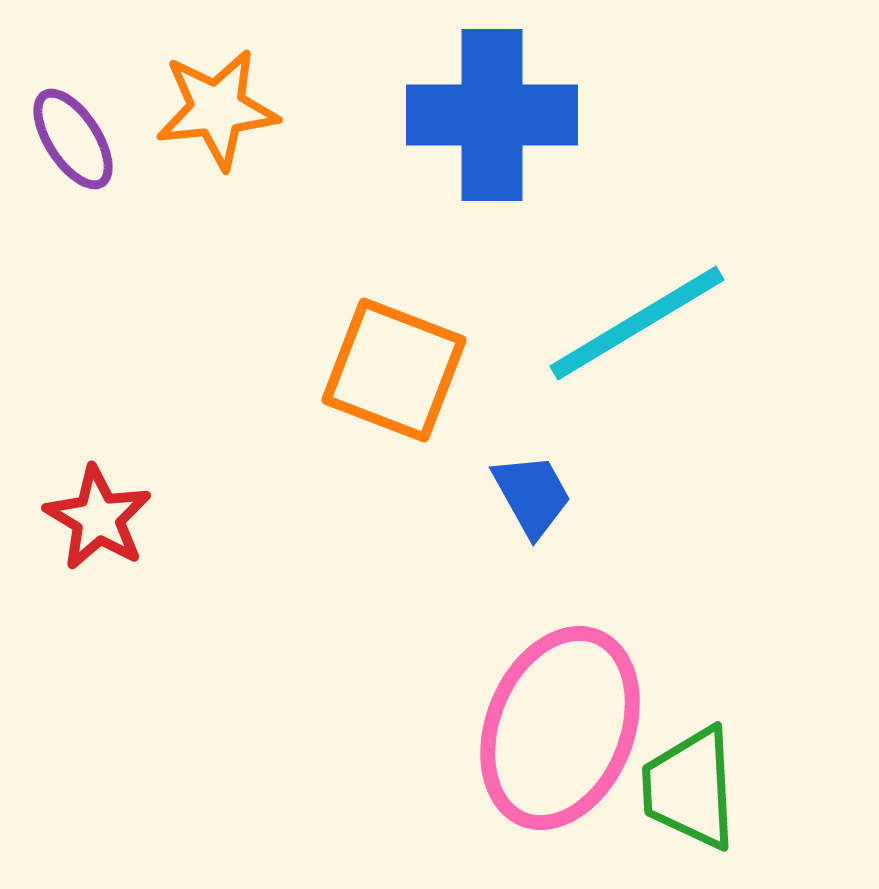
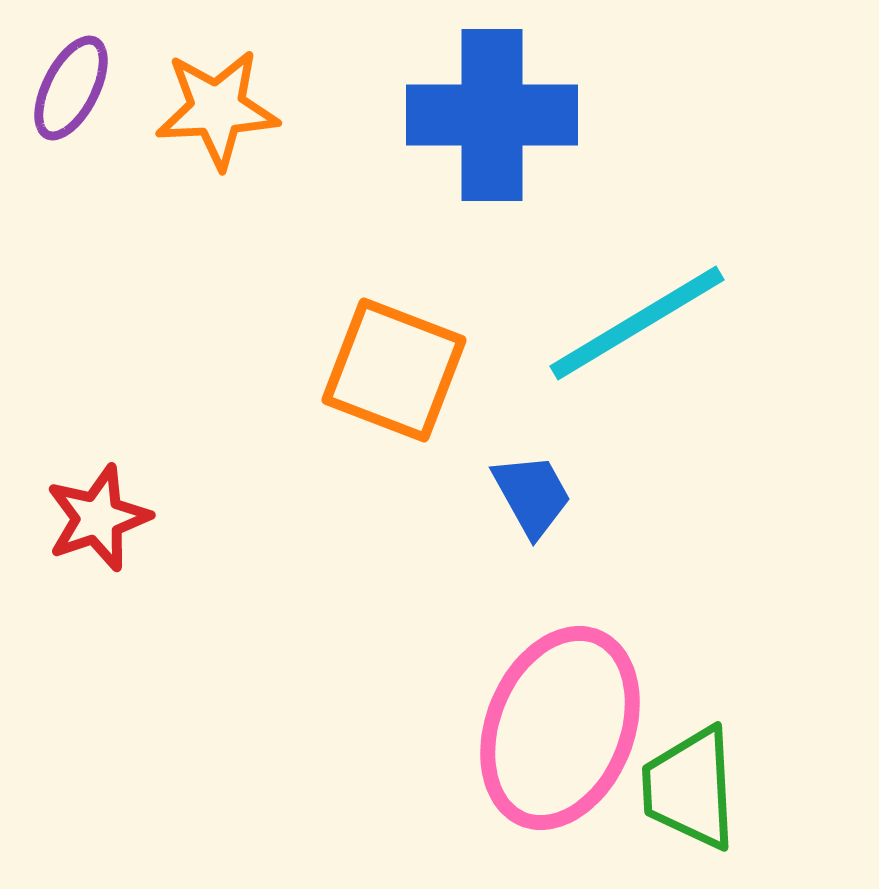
orange star: rotated 3 degrees clockwise
purple ellipse: moved 2 px left, 51 px up; rotated 60 degrees clockwise
red star: rotated 22 degrees clockwise
